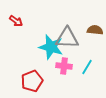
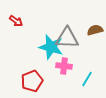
brown semicircle: rotated 21 degrees counterclockwise
cyan line: moved 12 px down
